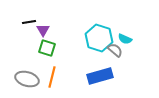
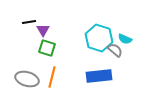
blue rectangle: moved 1 px left; rotated 10 degrees clockwise
